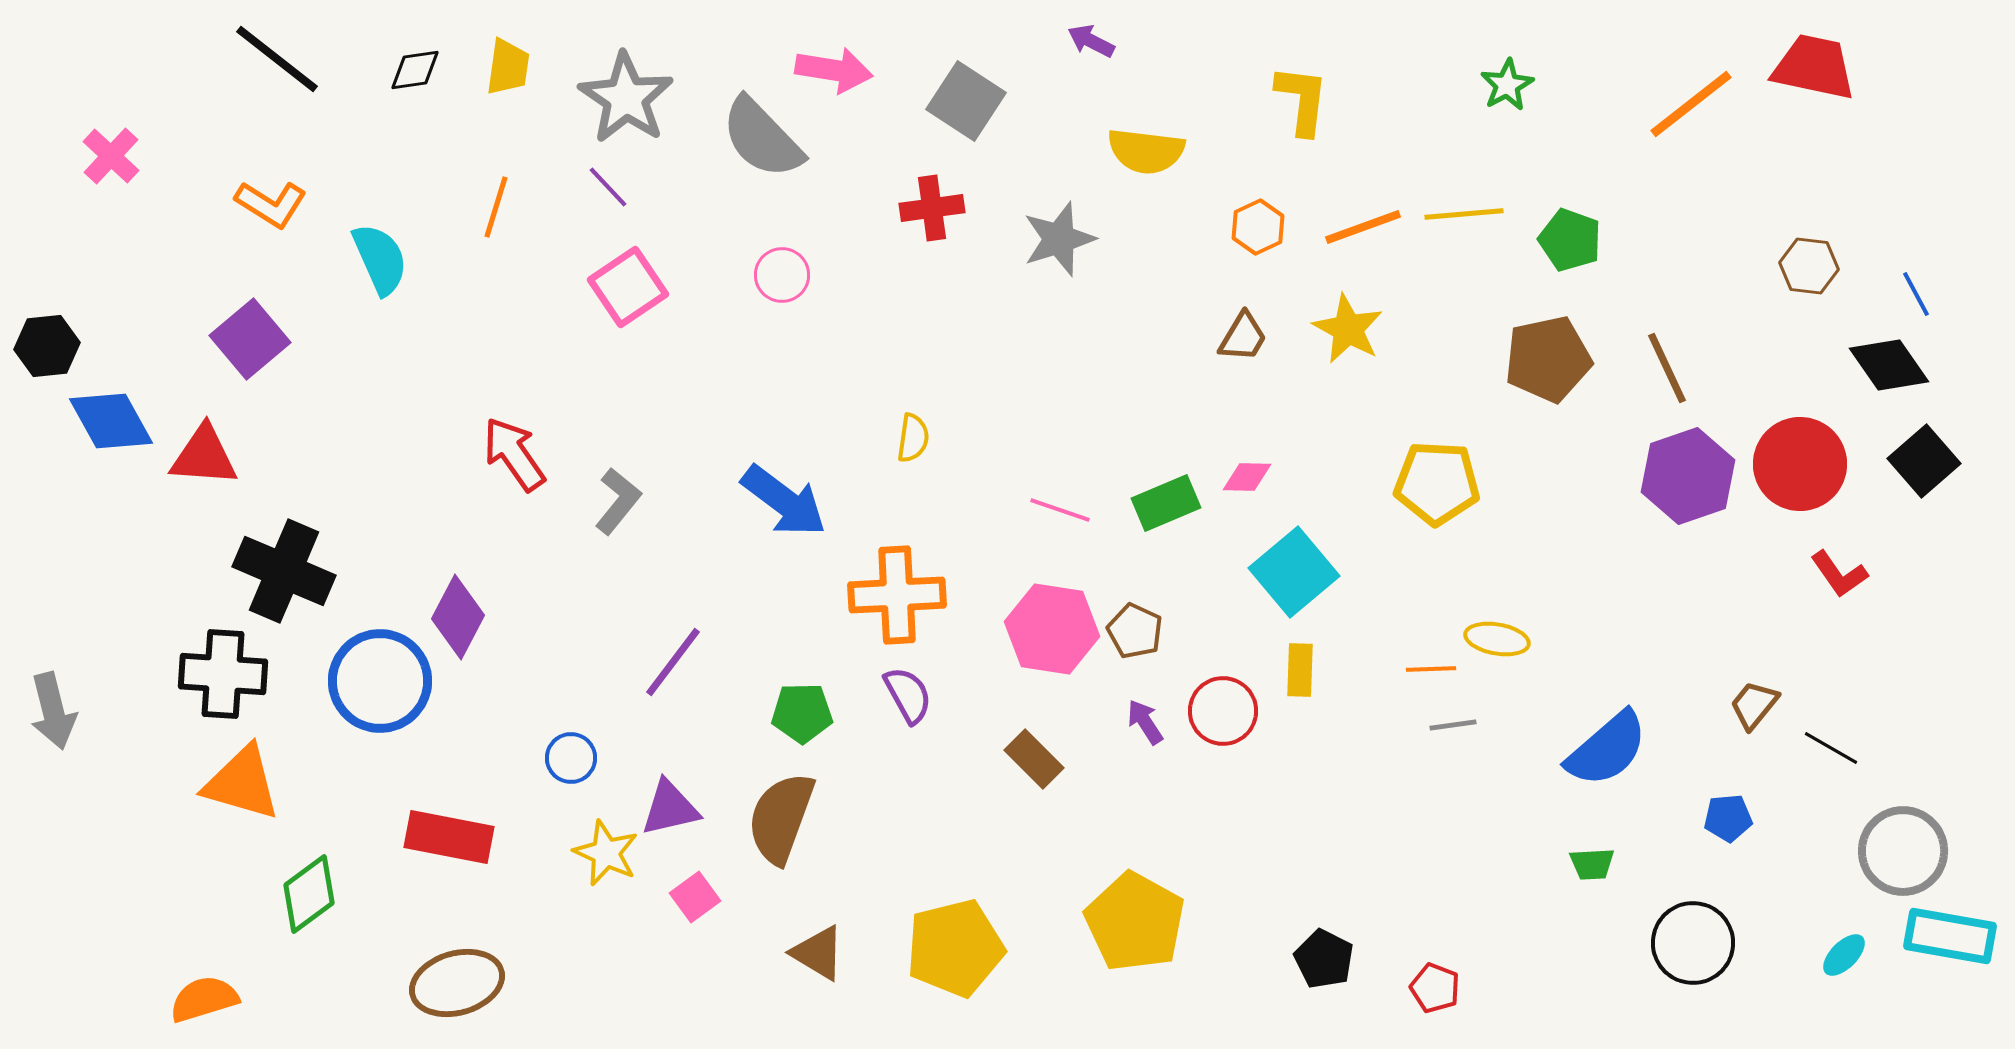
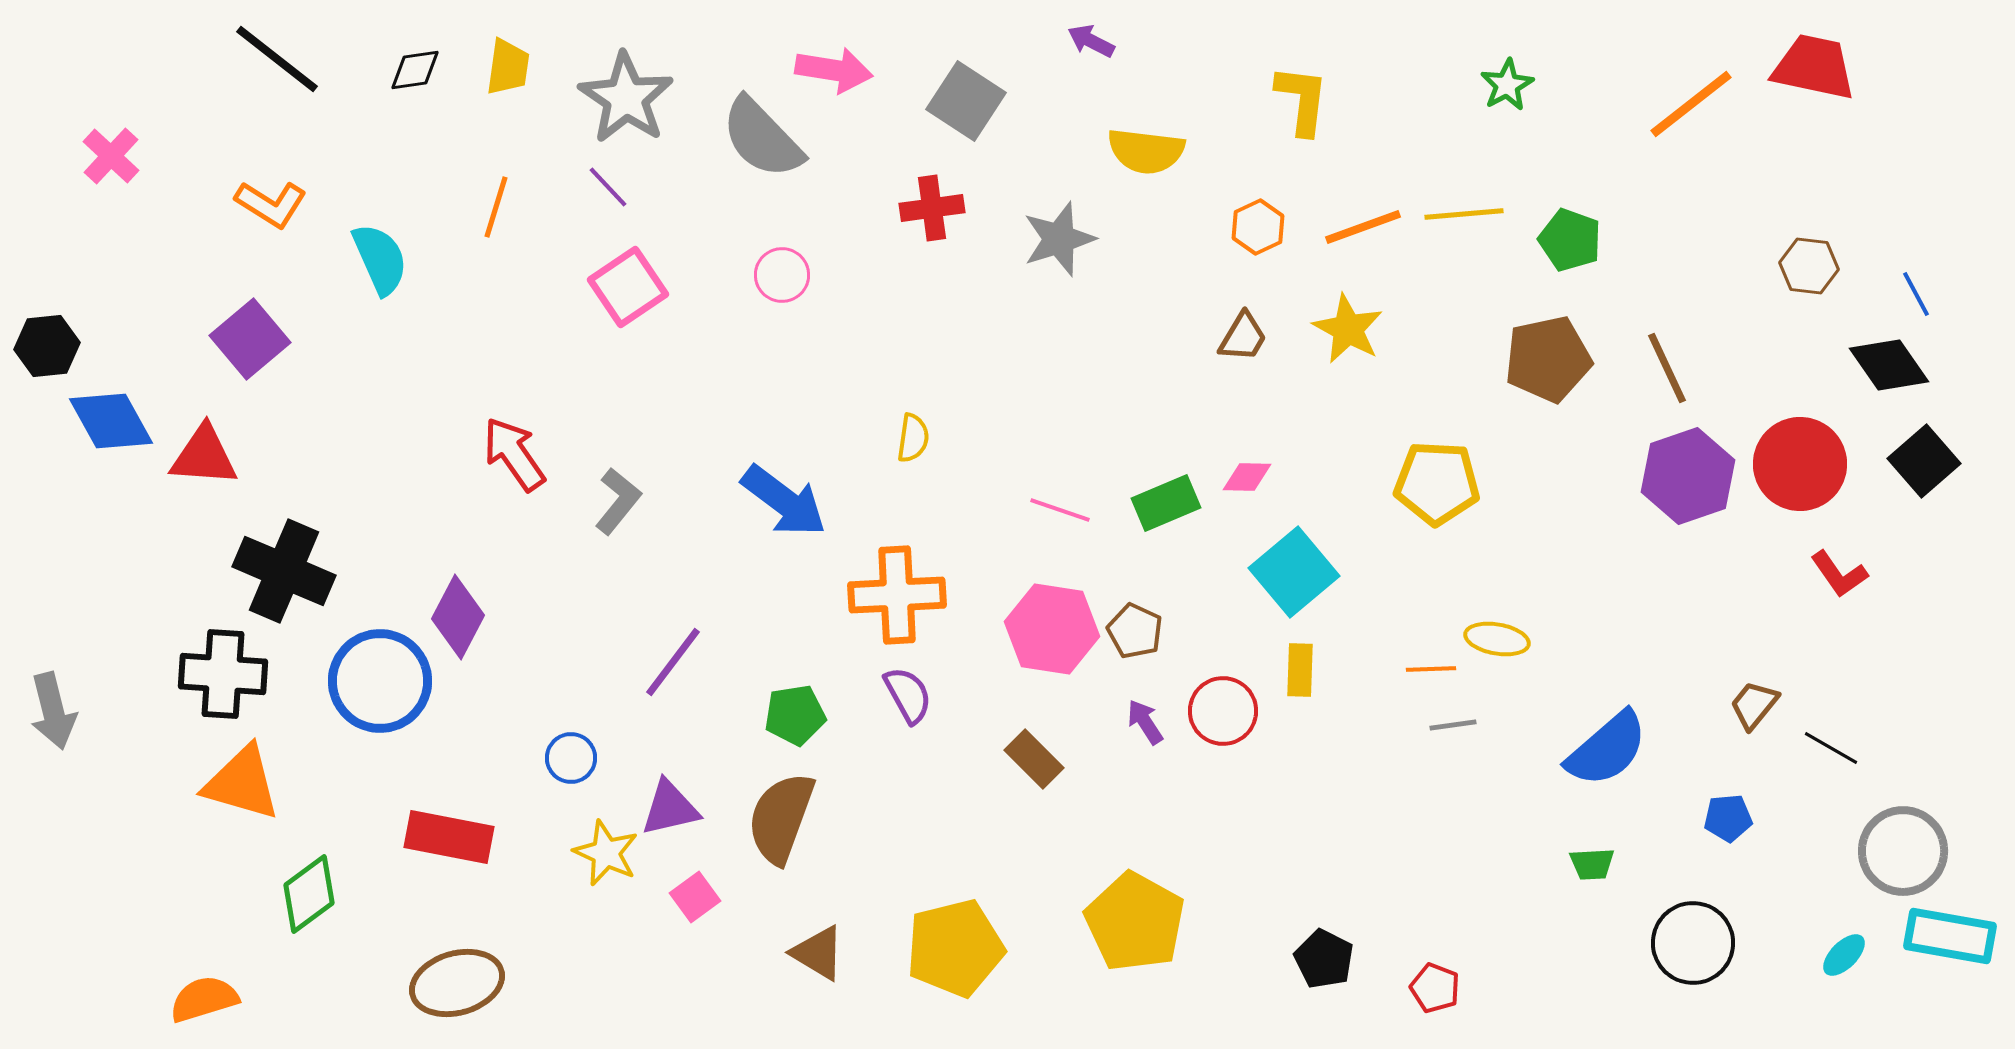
green pentagon at (802, 713): moved 7 px left, 2 px down; rotated 8 degrees counterclockwise
